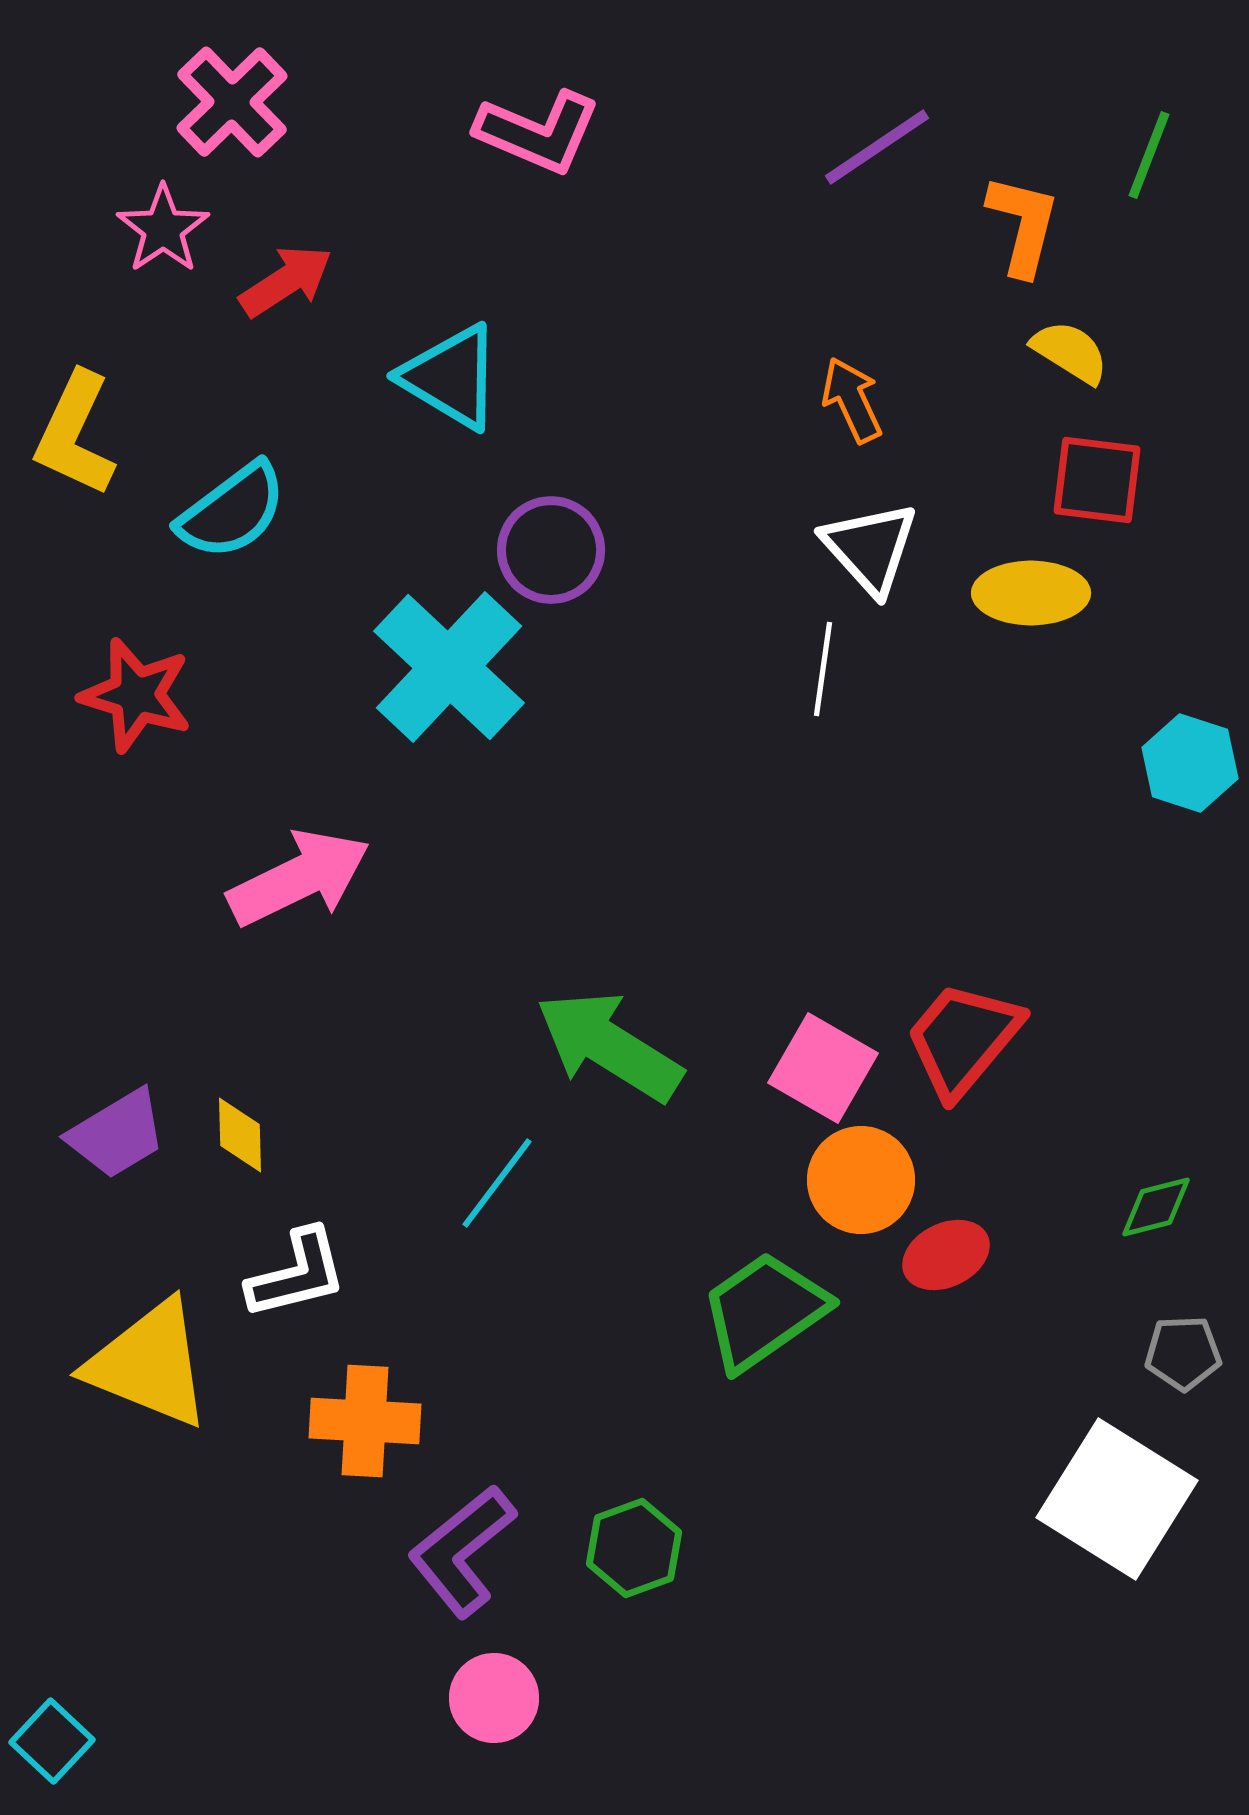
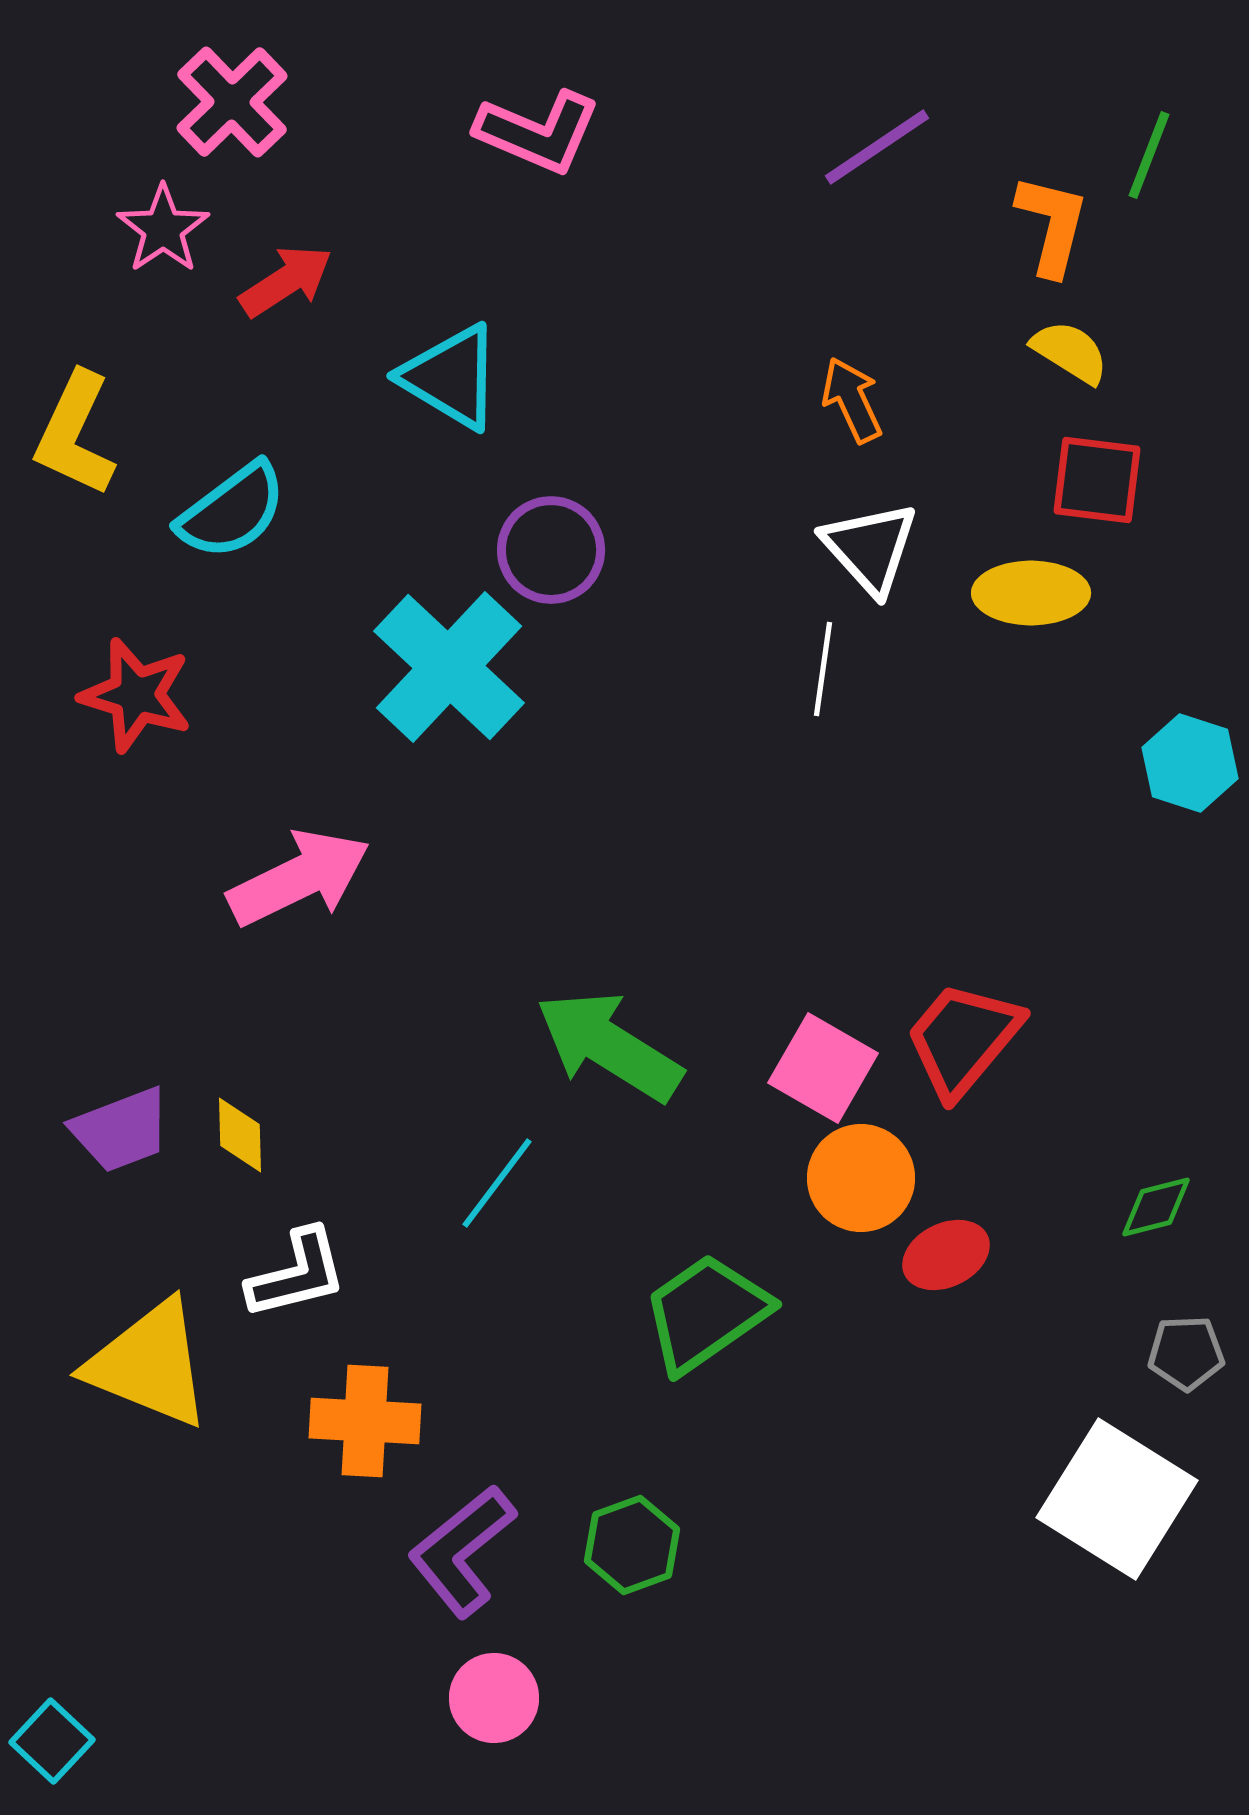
orange L-shape: moved 29 px right
purple trapezoid: moved 4 px right, 4 px up; rotated 10 degrees clockwise
orange circle: moved 2 px up
green trapezoid: moved 58 px left, 2 px down
gray pentagon: moved 3 px right
green hexagon: moved 2 px left, 3 px up
